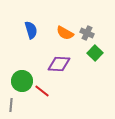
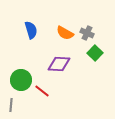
green circle: moved 1 px left, 1 px up
